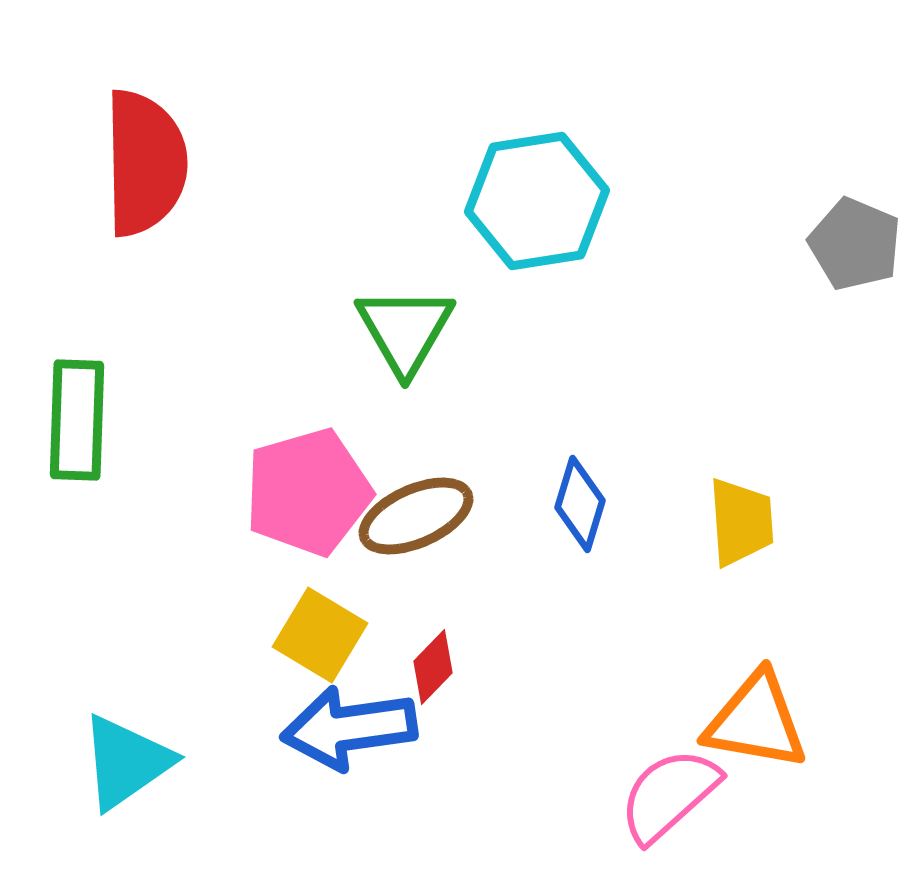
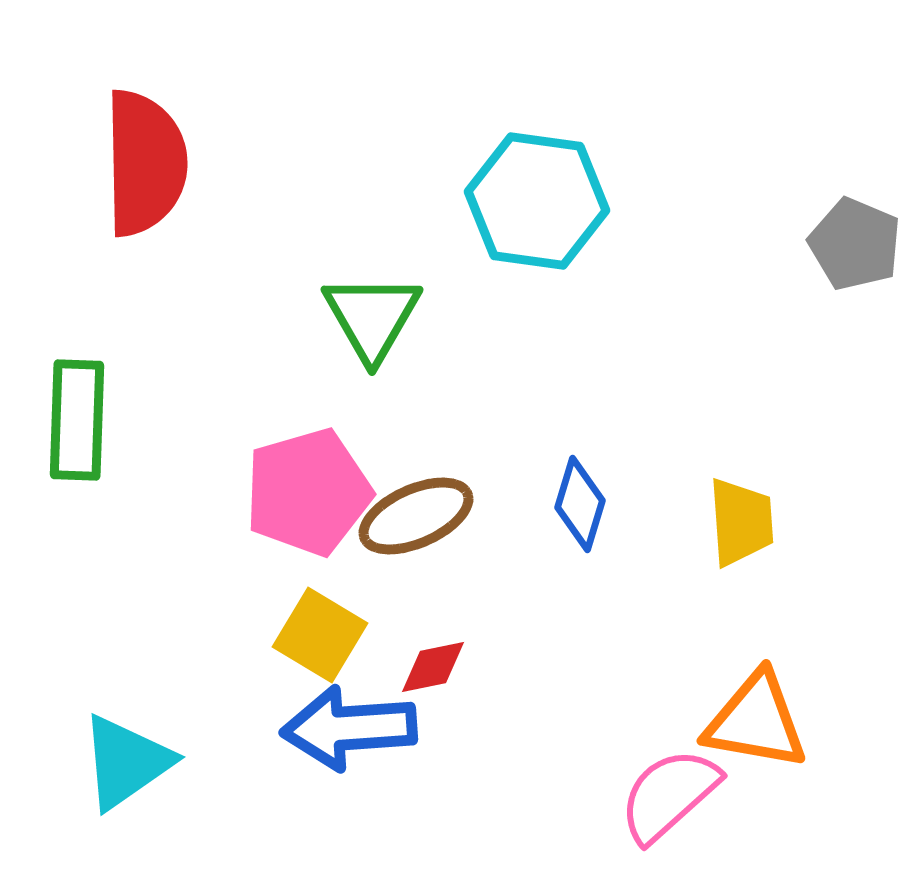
cyan hexagon: rotated 17 degrees clockwise
green triangle: moved 33 px left, 13 px up
red diamond: rotated 34 degrees clockwise
blue arrow: rotated 4 degrees clockwise
